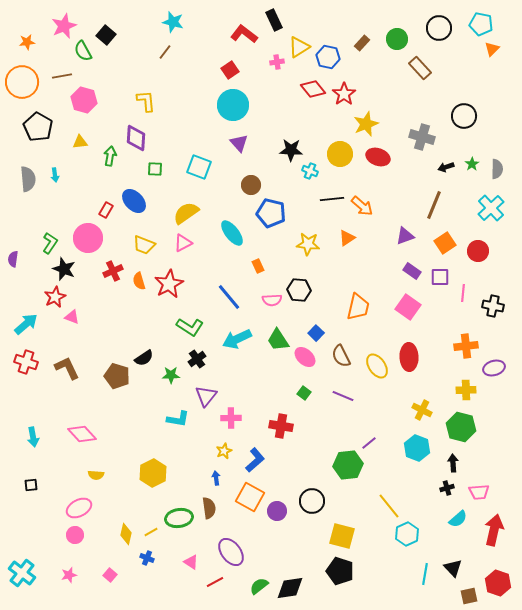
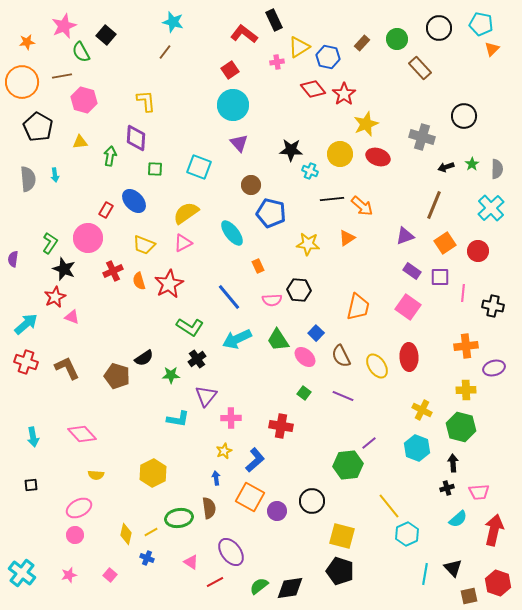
green semicircle at (83, 51): moved 2 px left, 1 px down
